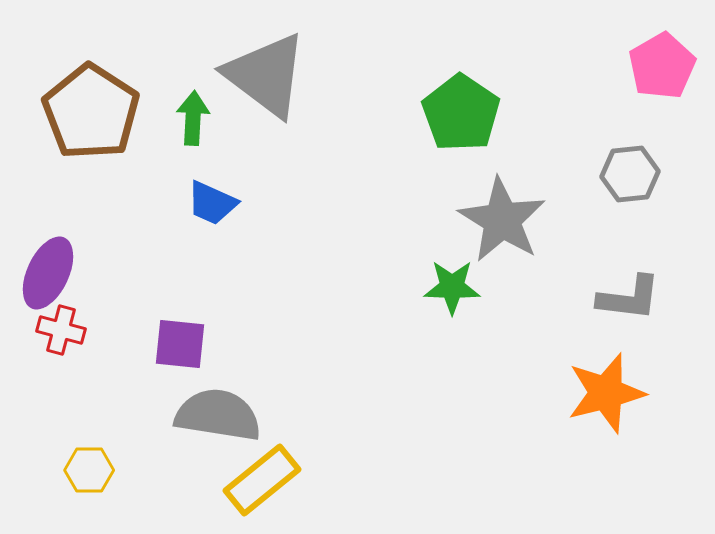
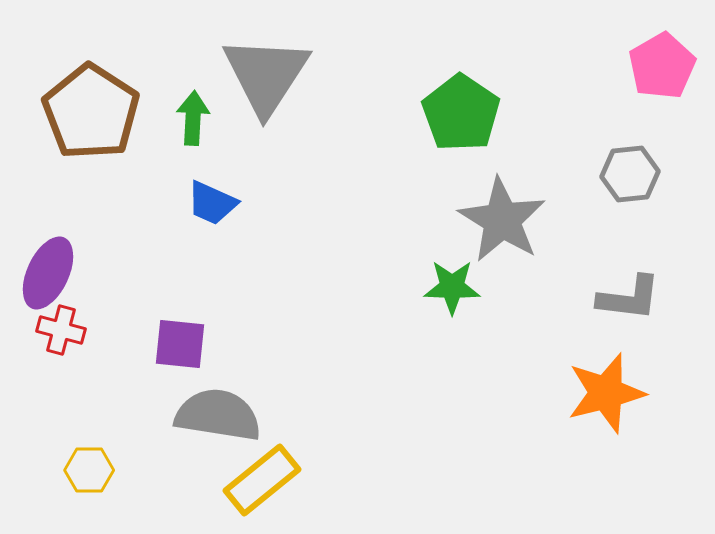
gray triangle: rotated 26 degrees clockwise
